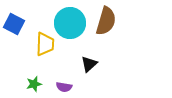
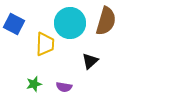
black triangle: moved 1 px right, 3 px up
